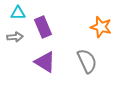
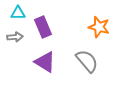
orange star: moved 2 px left
gray semicircle: rotated 15 degrees counterclockwise
